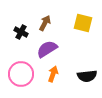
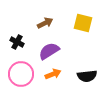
brown arrow: rotated 35 degrees clockwise
black cross: moved 4 px left, 10 px down
purple semicircle: moved 2 px right, 2 px down
orange arrow: rotated 49 degrees clockwise
